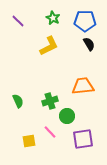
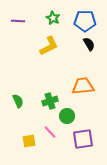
purple line: rotated 40 degrees counterclockwise
